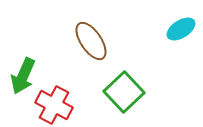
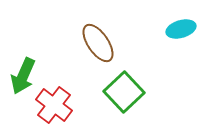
cyan ellipse: rotated 16 degrees clockwise
brown ellipse: moved 7 px right, 2 px down
red cross: rotated 9 degrees clockwise
